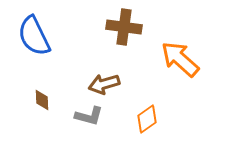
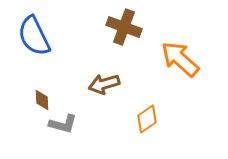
brown cross: rotated 12 degrees clockwise
gray L-shape: moved 26 px left, 8 px down
